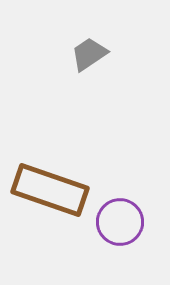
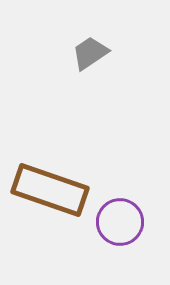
gray trapezoid: moved 1 px right, 1 px up
